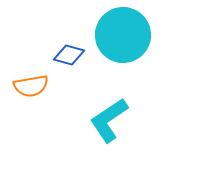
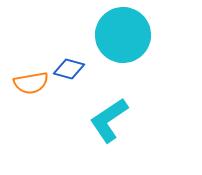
blue diamond: moved 14 px down
orange semicircle: moved 3 px up
